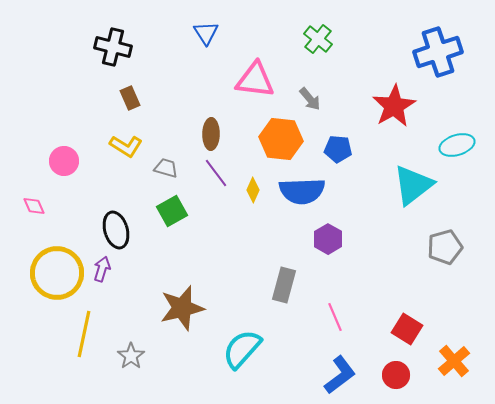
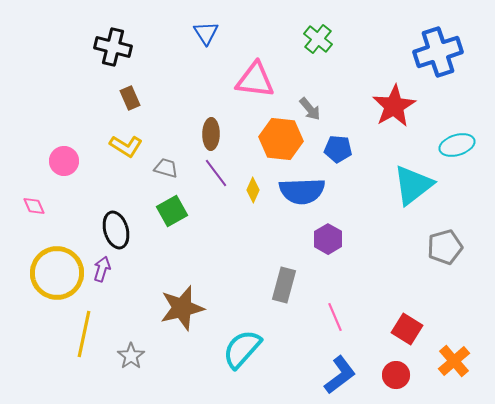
gray arrow: moved 10 px down
